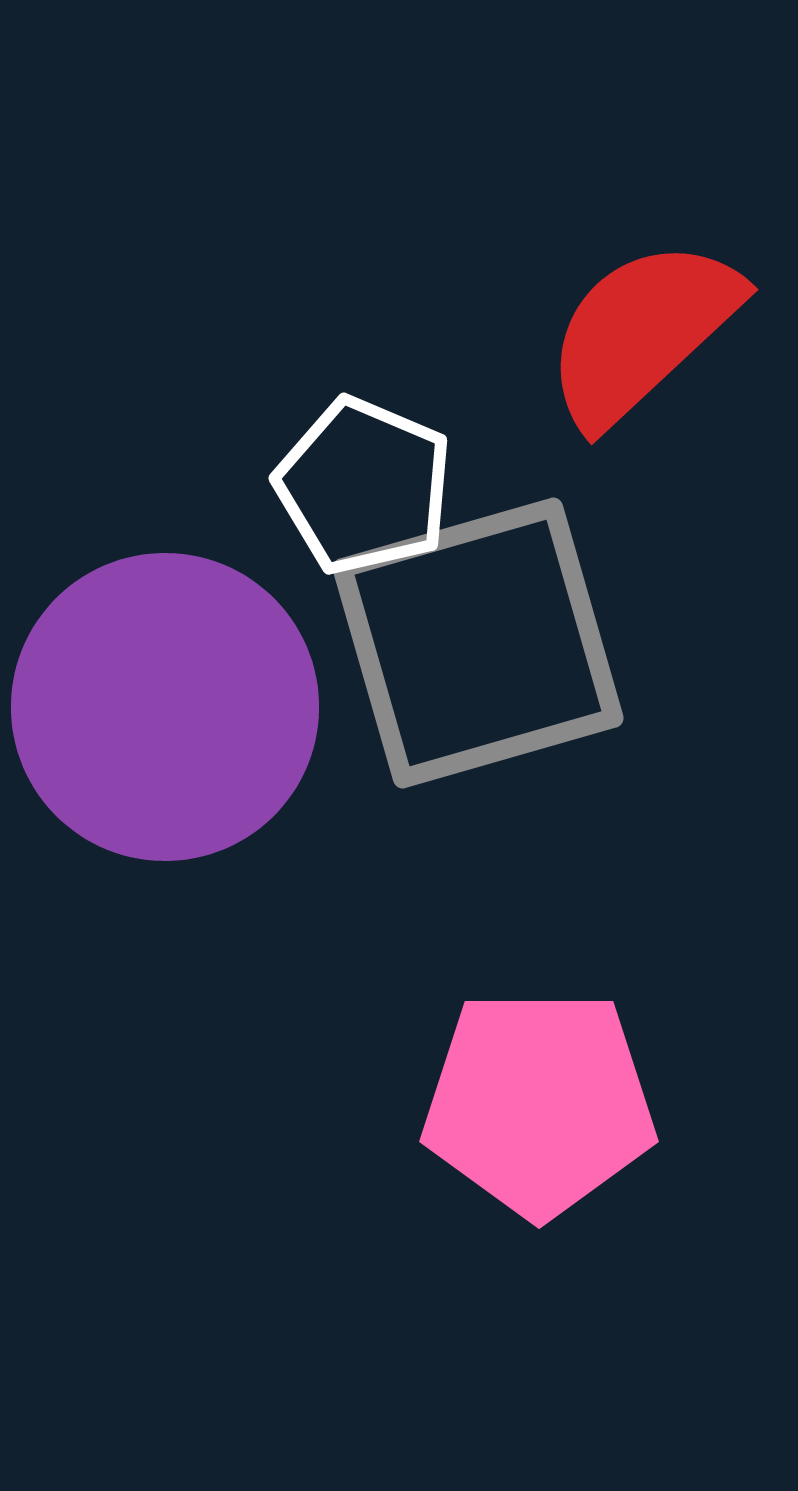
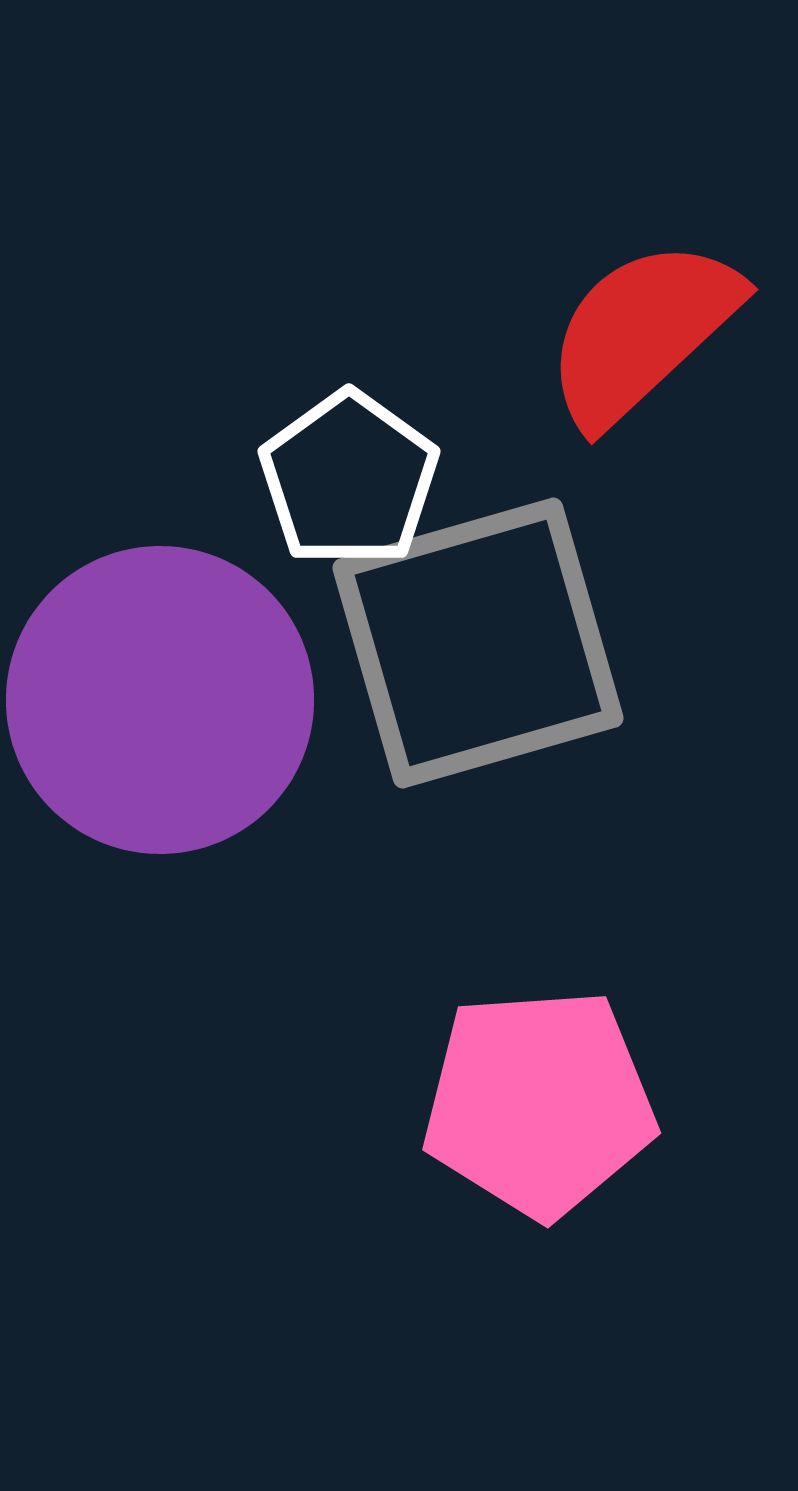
white pentagon: moved 15 px left, 7 px up; rotated 13 degrees clockwise
purple circle: moved 5 px left, 7 px up
pink pentagon: rotated 4 degrees counterclockwise
